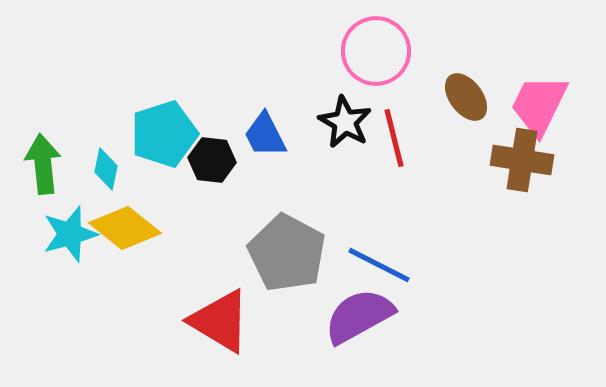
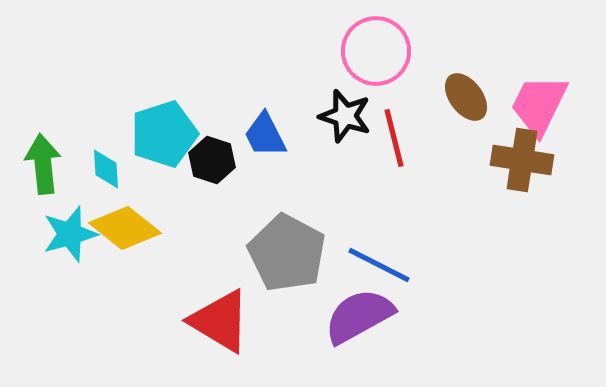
black star: moved 6 px up; rotated 12 degrees counterclockwise
black hexagon: rotated 12 degrees clockwise
cyan diamond: rotated 15 degrees counterclockwise
